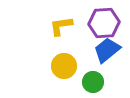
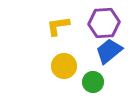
yellow L-shape: moved 3 px left
blue trapezoid: moved 2 px right, 1 px down
